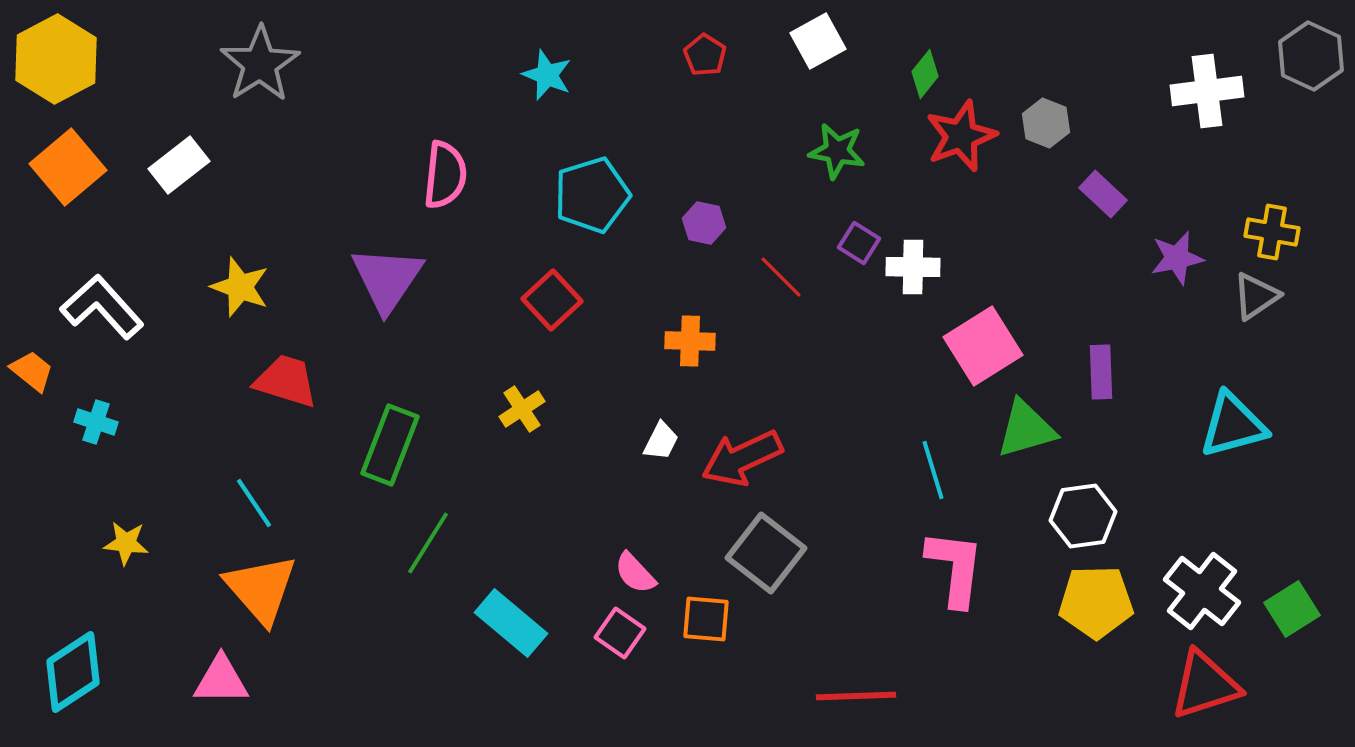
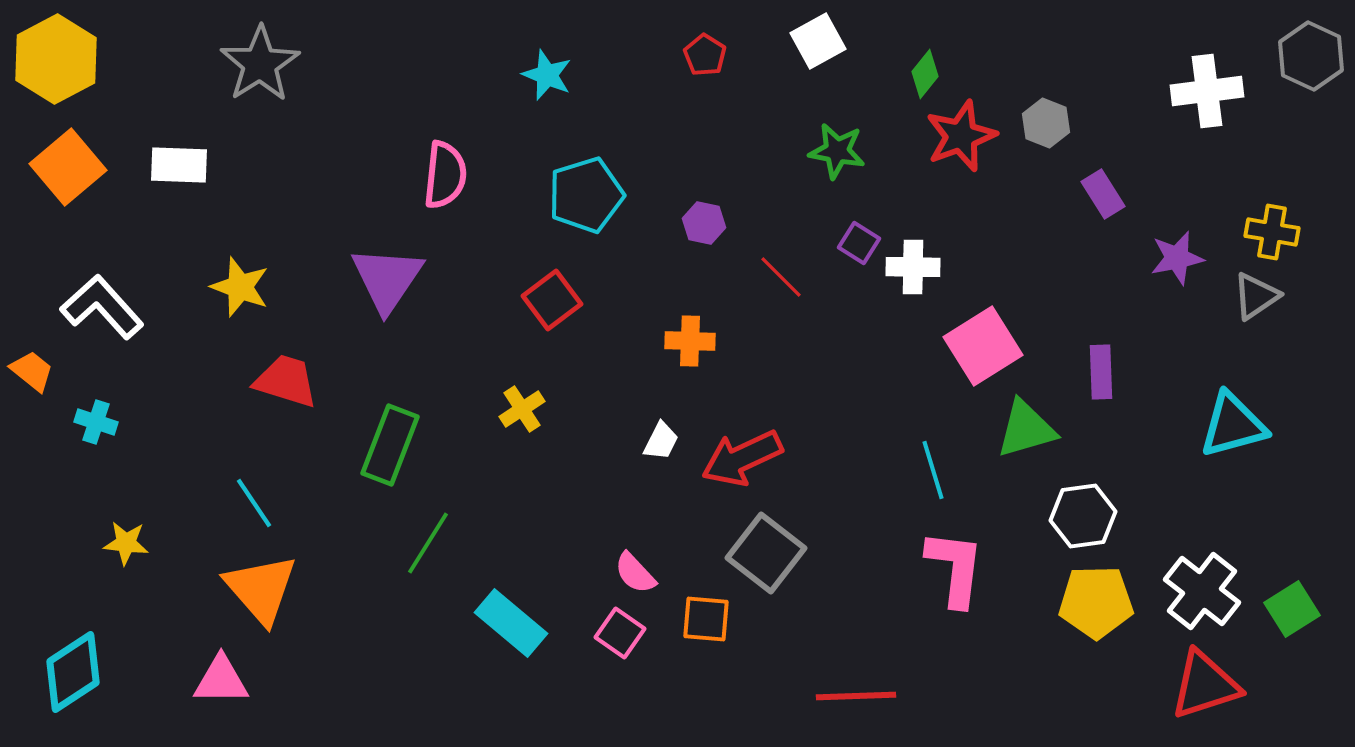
white rectangle at (179, 165): rotated 40 degrees clockwise
purple rectangle at (1103, 194): rotated 15 degrees clockwise
cyan pentagon at (592, 195): moved 6 px left
red square at (552, 300): rotated 6 degrees clockwise
